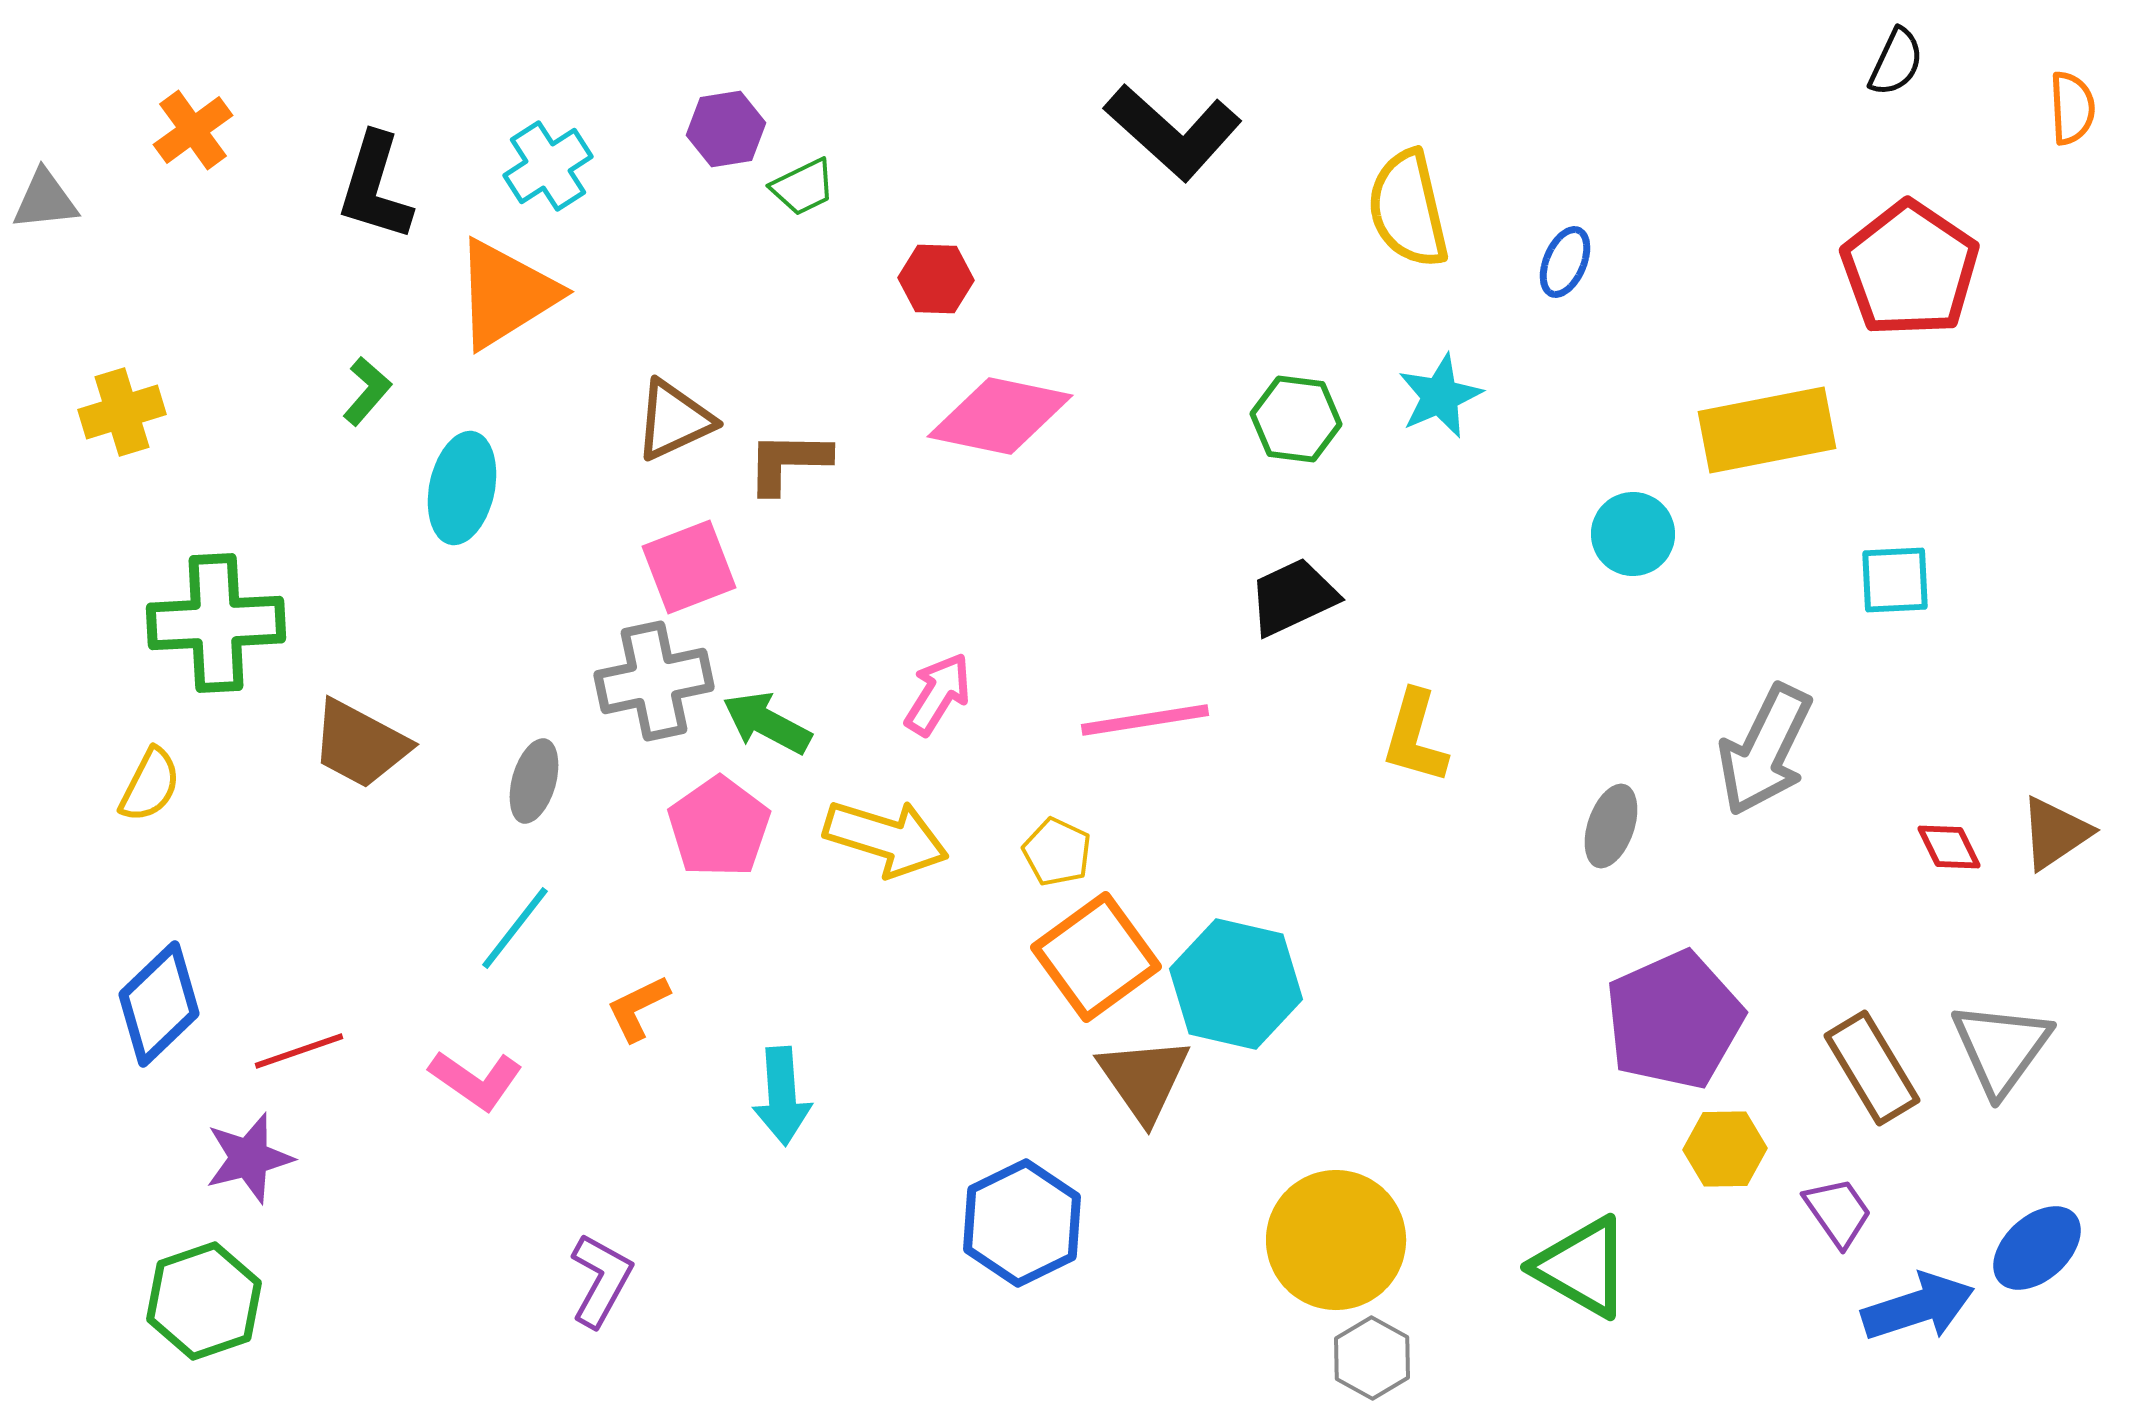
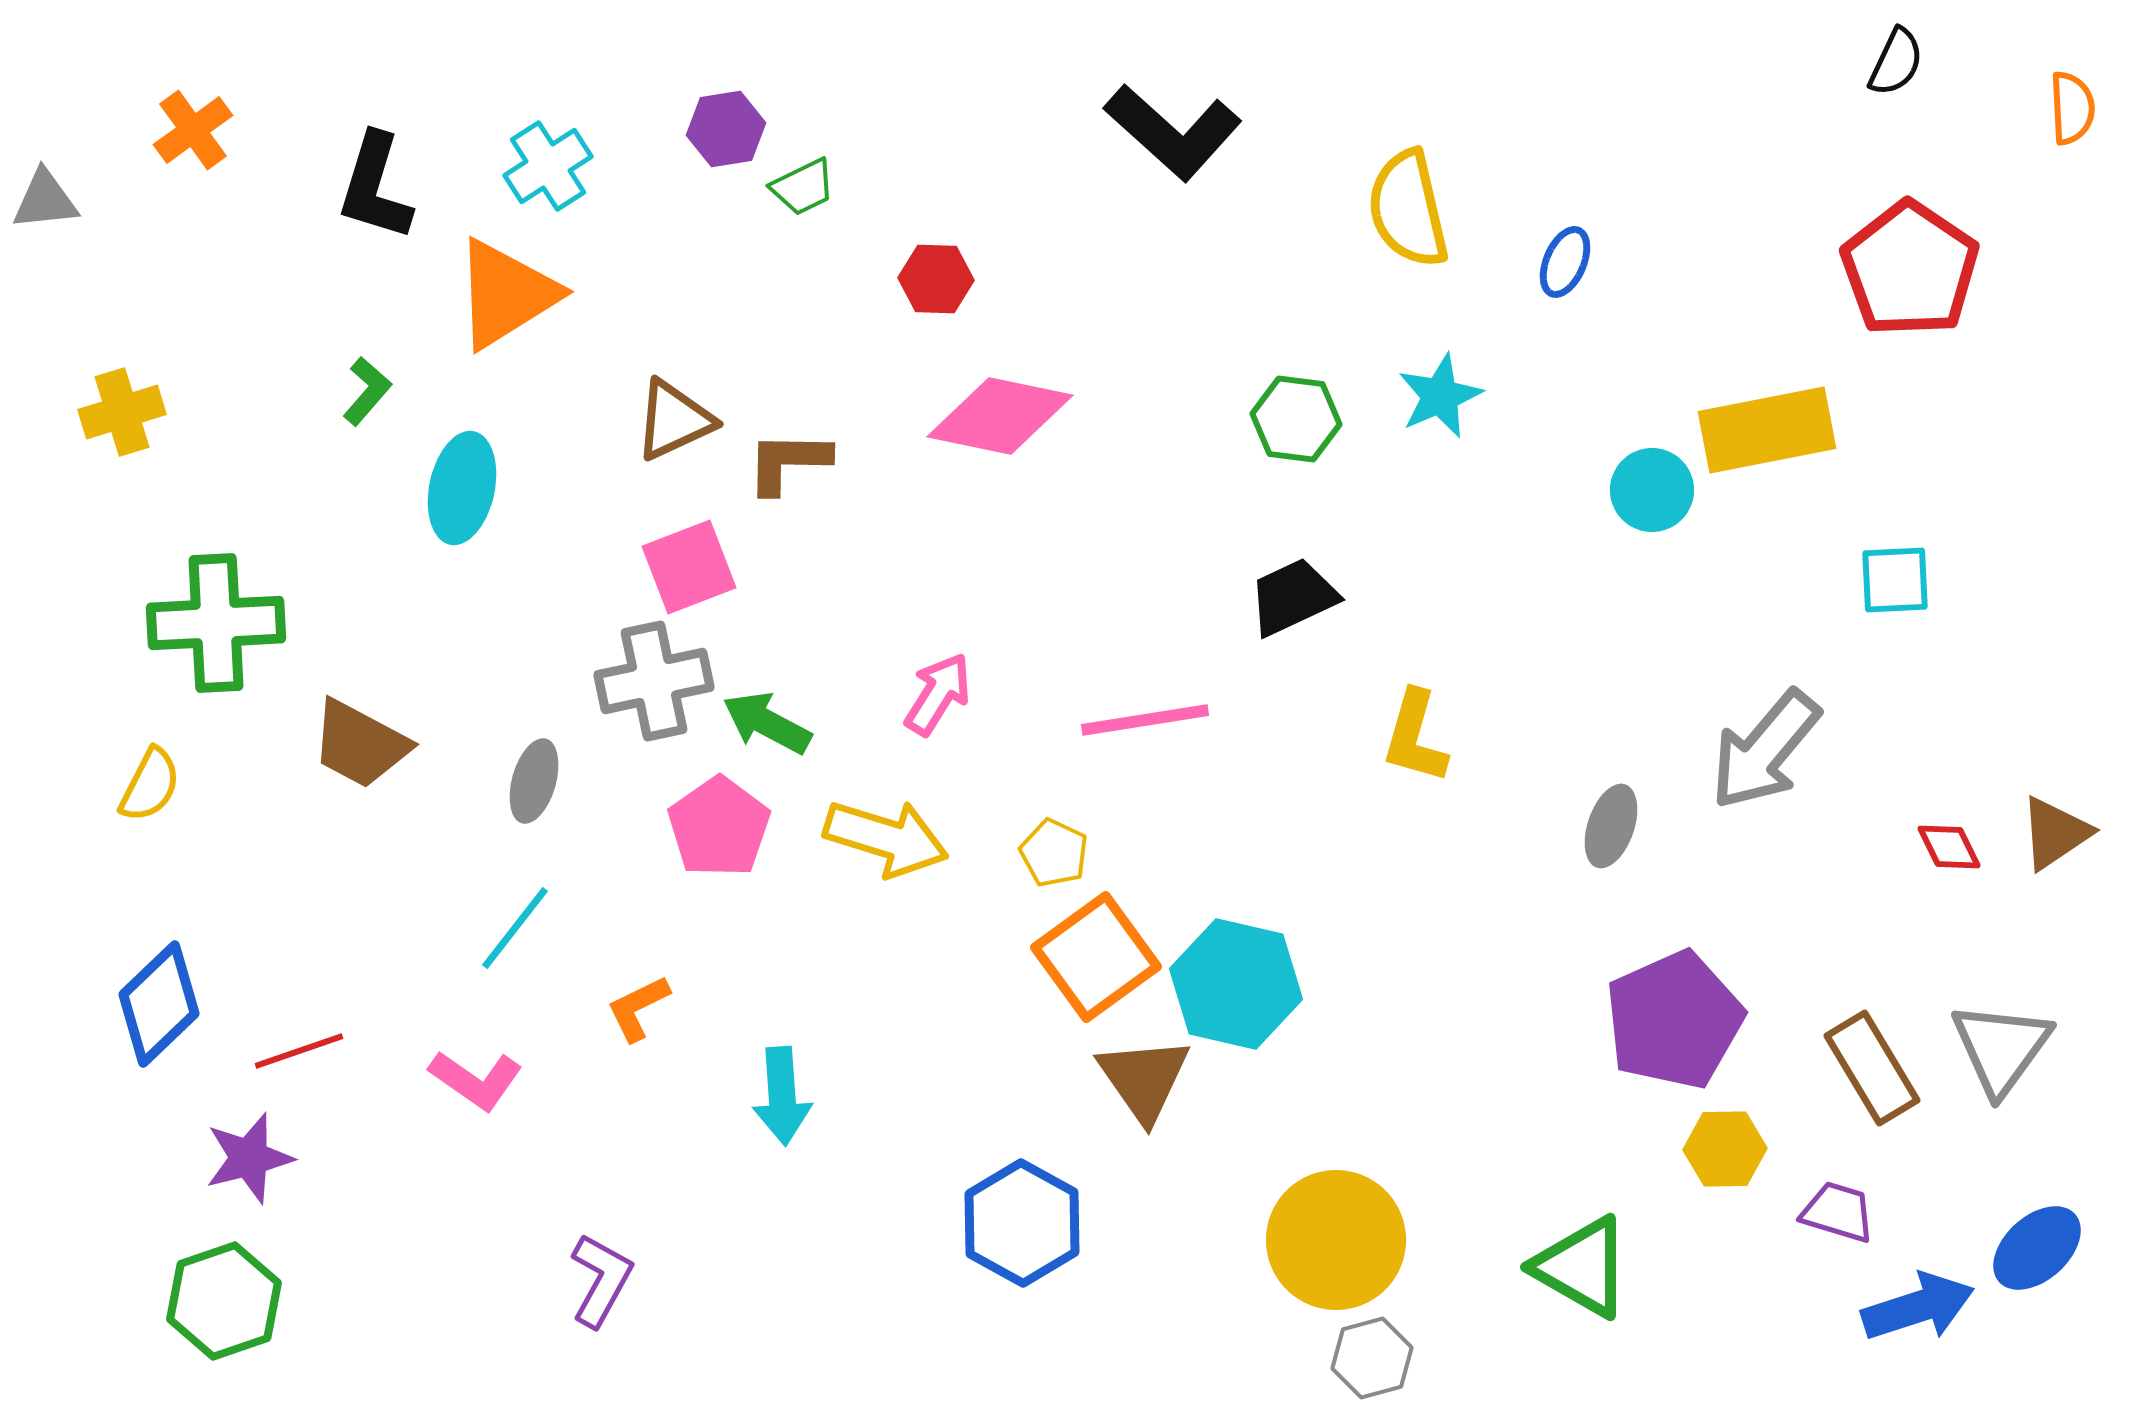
cyan circle at (1633, 534): moved 19 px right, 44 px up
gray arrow at (1765, 750): rotated 14 degrees clockwise
yellow pentagon at (1057, 852): moved 3 px left, 1 px down
purple trapezoid at (1838, 1212): rotated 38 degrees counterclockwise
blue hexagon at (1022, 1223): rotated 5 degrees counterclockwise
green hexagon at (204, 1301): moved 20 px right
gray hexagon at (1372, 1358): rotated 16 degrees clockwise
